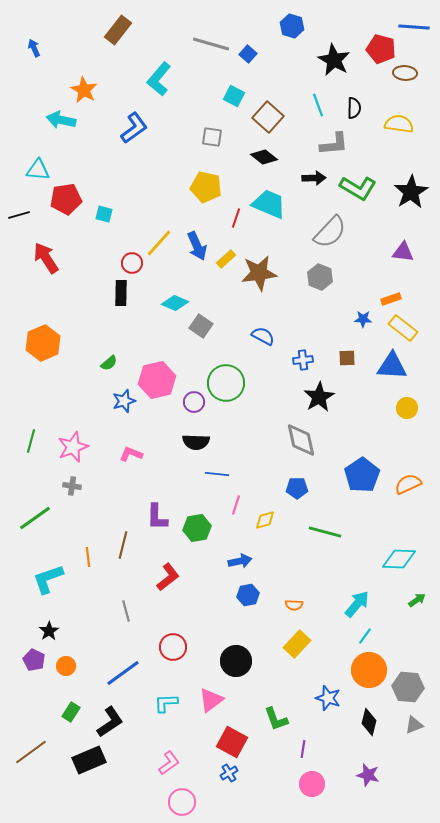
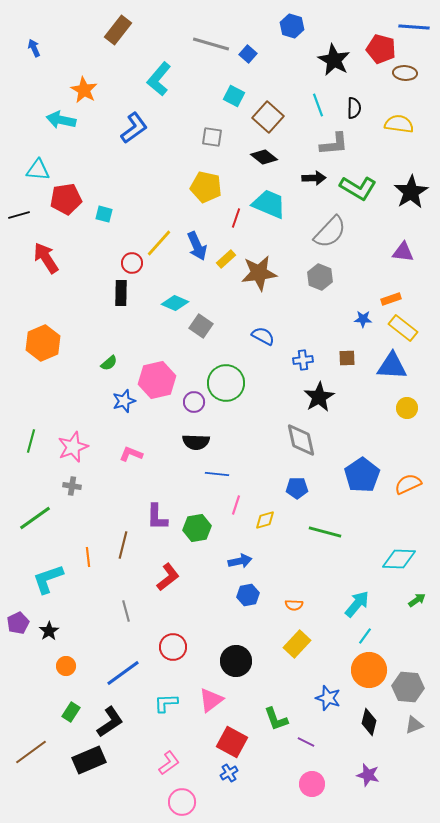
purple pentagon at (34, 660): moved 16 px left, 37 px up; rotated 20 degrees clockwise
purple line at (303, 749): moved 3 px right, 7 px up; rotated 72 degrees counterclockwise
